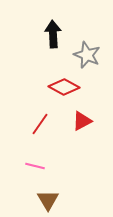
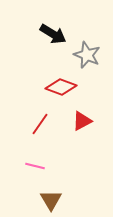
black arrow: rotated 124 degrees clockwise
red diamond: moved 3 px left; rotated 8 degrees counterclockwise
brown triangle: moved 3 px right
